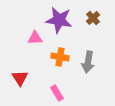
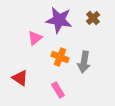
pink triangle: rotated 35 degrees counterclockwise
orange cross: rotated 12 degrees clockwise
gray arrow: moved 4 px left
red triangle: rotated 24 degrees counterclockwise
pink rectangle: moved 1 px right, 3 px up
